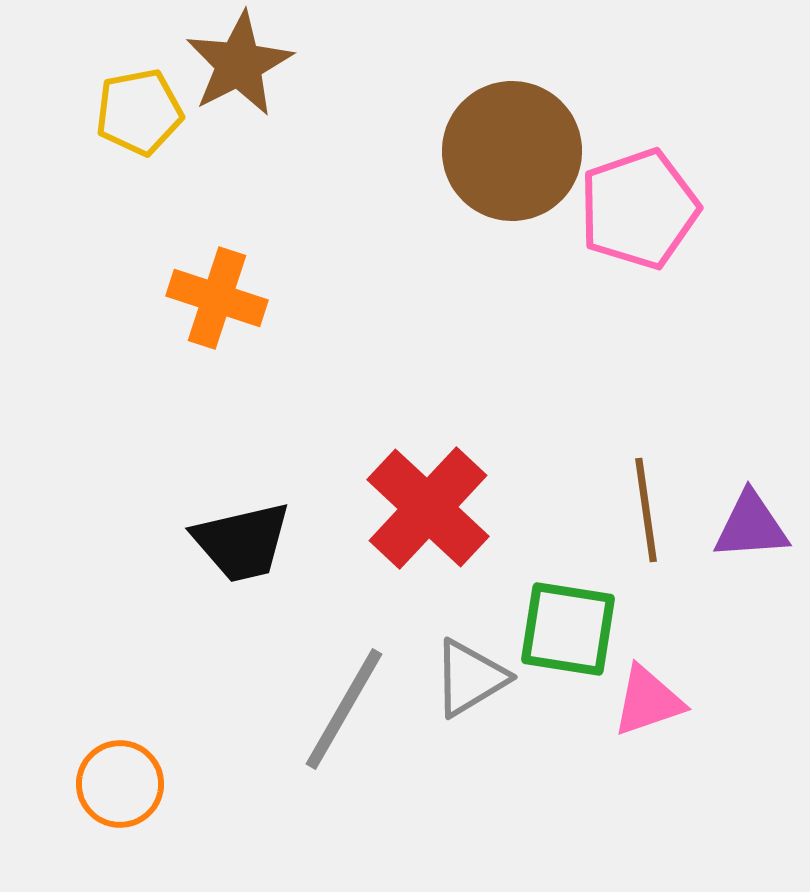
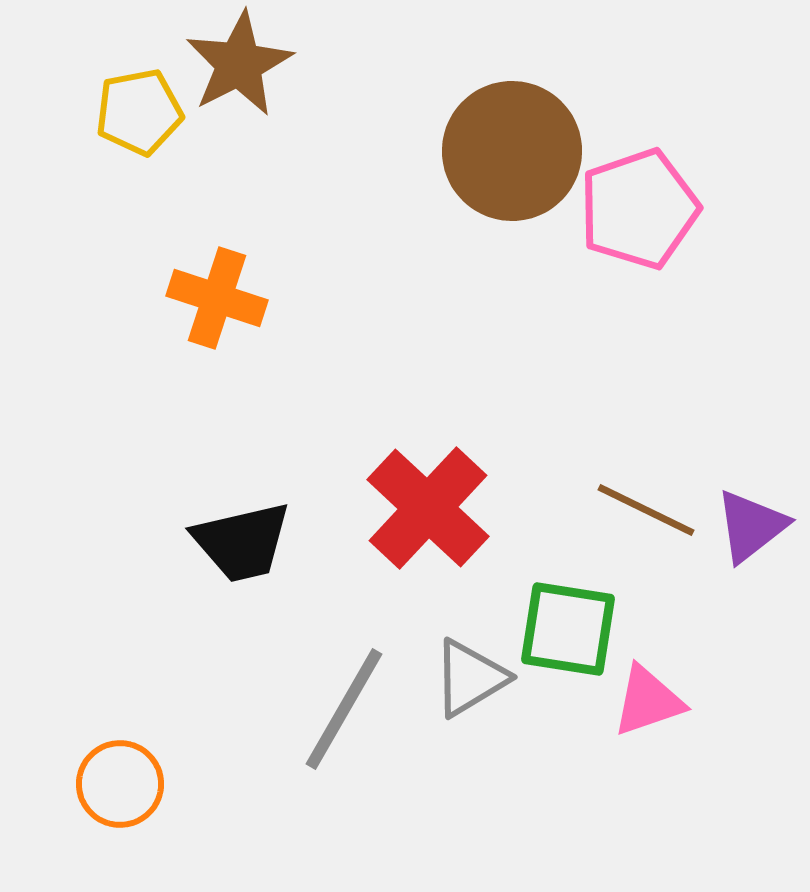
brown line: rotated 56 degrees counterclockwise
purple triangle: rotated 34 degrees counterclockwise
